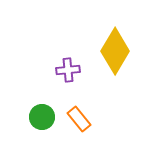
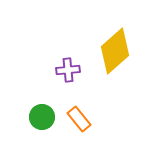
yellow diamond: rotated 18 degrees clockwise
